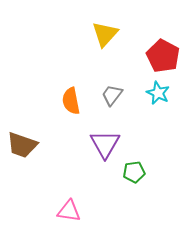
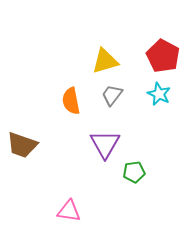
yellow triangle: moved 27 px down; rotated 32 degrees clockwise
cyan star: moved 1 px right, 1 px down
